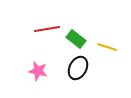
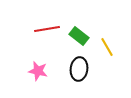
green rectangle: moved 3 px right, 3 px up
yellow line: rotated 42 degrees clockwise
black ellipse: moved 1 px right, 1 px down; rotated 20 degrees counterclockwise
